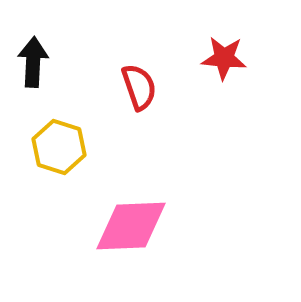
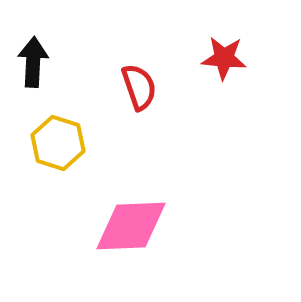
yellow hexagon: moved 1 px left, 4 px up
